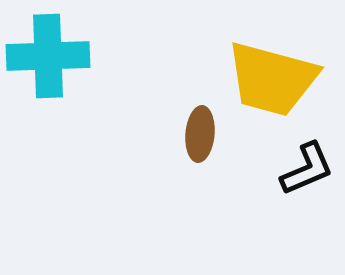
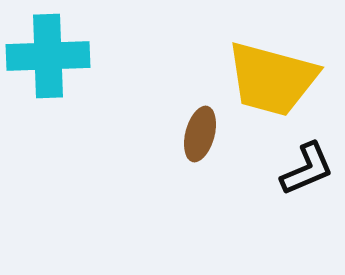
brown ellipse: rotated 10 degrees clockwise
